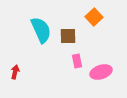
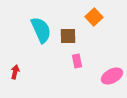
pink ellipse: moved 11 px right, 4 px down; rotated 10 degrees counterclockwise
